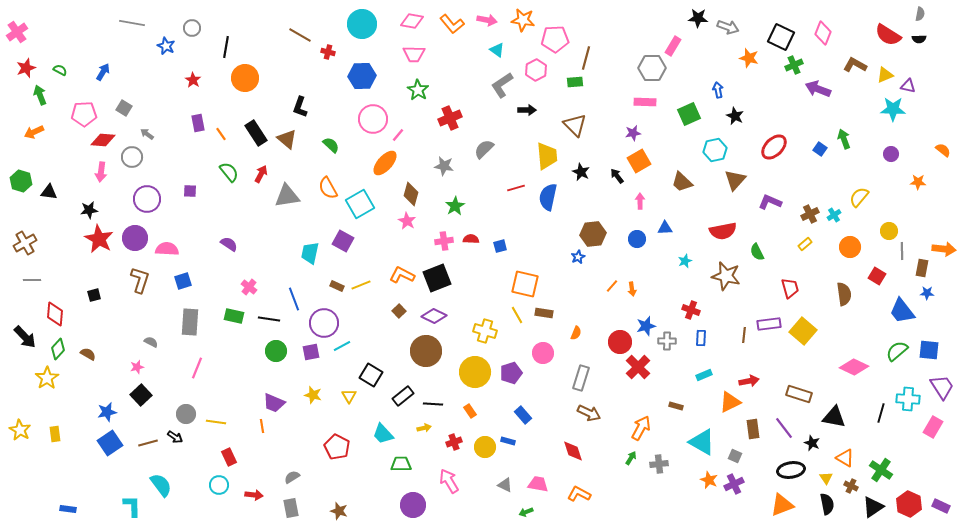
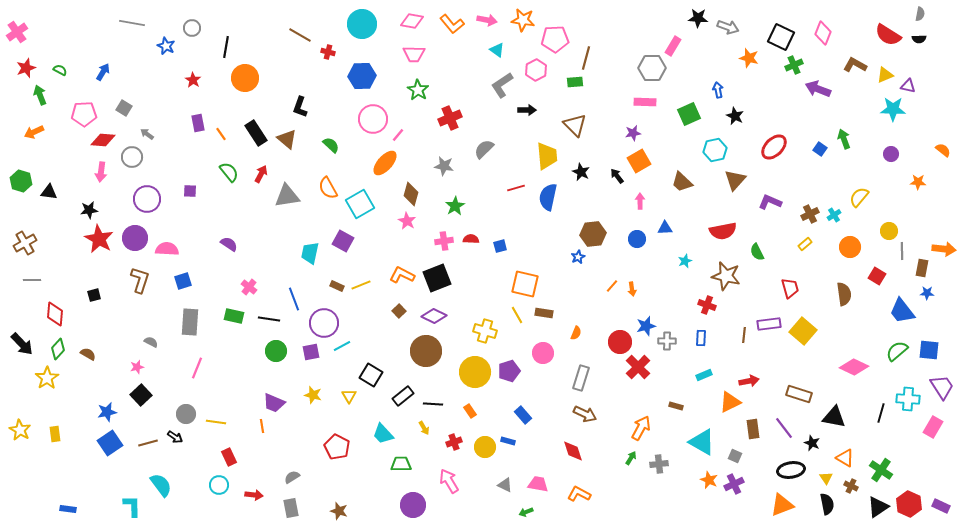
red cross at (691, 310): moved 16 px right, 5 px up
black arrow at (25, 337): moved 3 px left, 7 px down
purple pentagon at (511, 373): moved 2 px left, 2 px up
brown arrow at (589, 413): moved 4 px left, 1 px down
yellow arrow at (424, 428): rotated 72 degrees clockwise
black triangle at (873, 507): moved 5 px right
